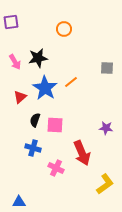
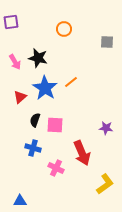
black star: rotated 24 degrees clockwise
gray square: moved 26 px up
blue triangle: moved 1 px right, 1 px up
